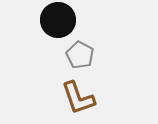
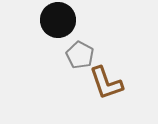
brown L-shape: moved 28 px right, 15 px up
